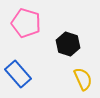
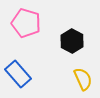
black hexagon: moved 4 px right, 3 px up; rotated 10 degrees clockwise
